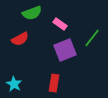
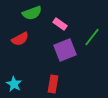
green line: moved 1 px up
red rectangle: moved 1 px left, 1 px down
